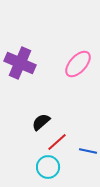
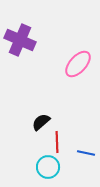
purple cross: moved 23 px up
red line: rotated 50 degrees counterclockwise
blue line: moved 2 px left, 2 px down
